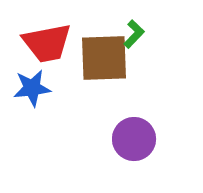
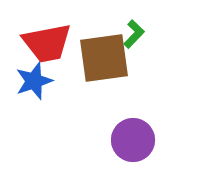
brown square: rotated 6 degrees counterclockwise
blue star: moved 2 px right, 7 px up; rotated 12 degrees counterclockwise
purple circle: moved 1 px left, 1 px down
